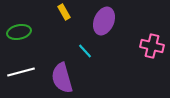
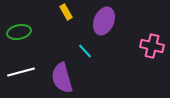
yellow rectangle: moved 2 px right
